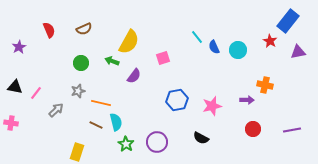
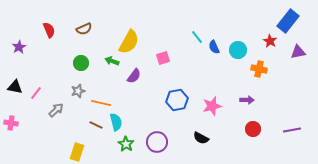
orange cross: moved 6 px left, 16 px up
